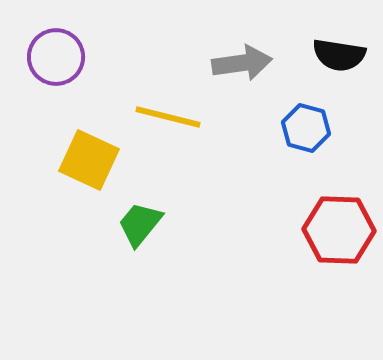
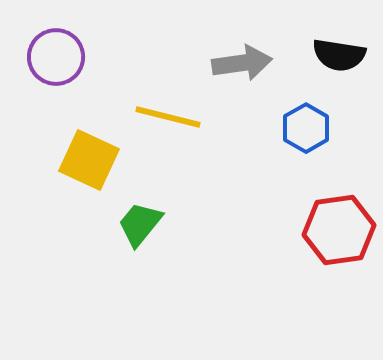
blue hexagon: rotated 15 degrees clockwise
red hexagon: rotated 10 degrees counterclockwise
